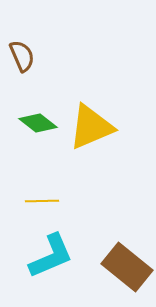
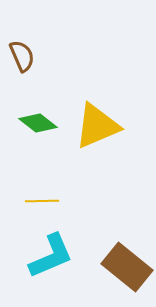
yellow triangle: moved 6 px right, 1 px up
